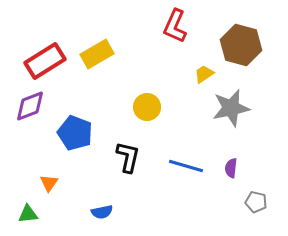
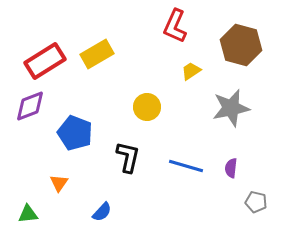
yellow trapezoid: moved 13 px left, 3 px up
orange triangle: moved 10 px right
blue semicircle: rotated 35 degrees counterclockwise
